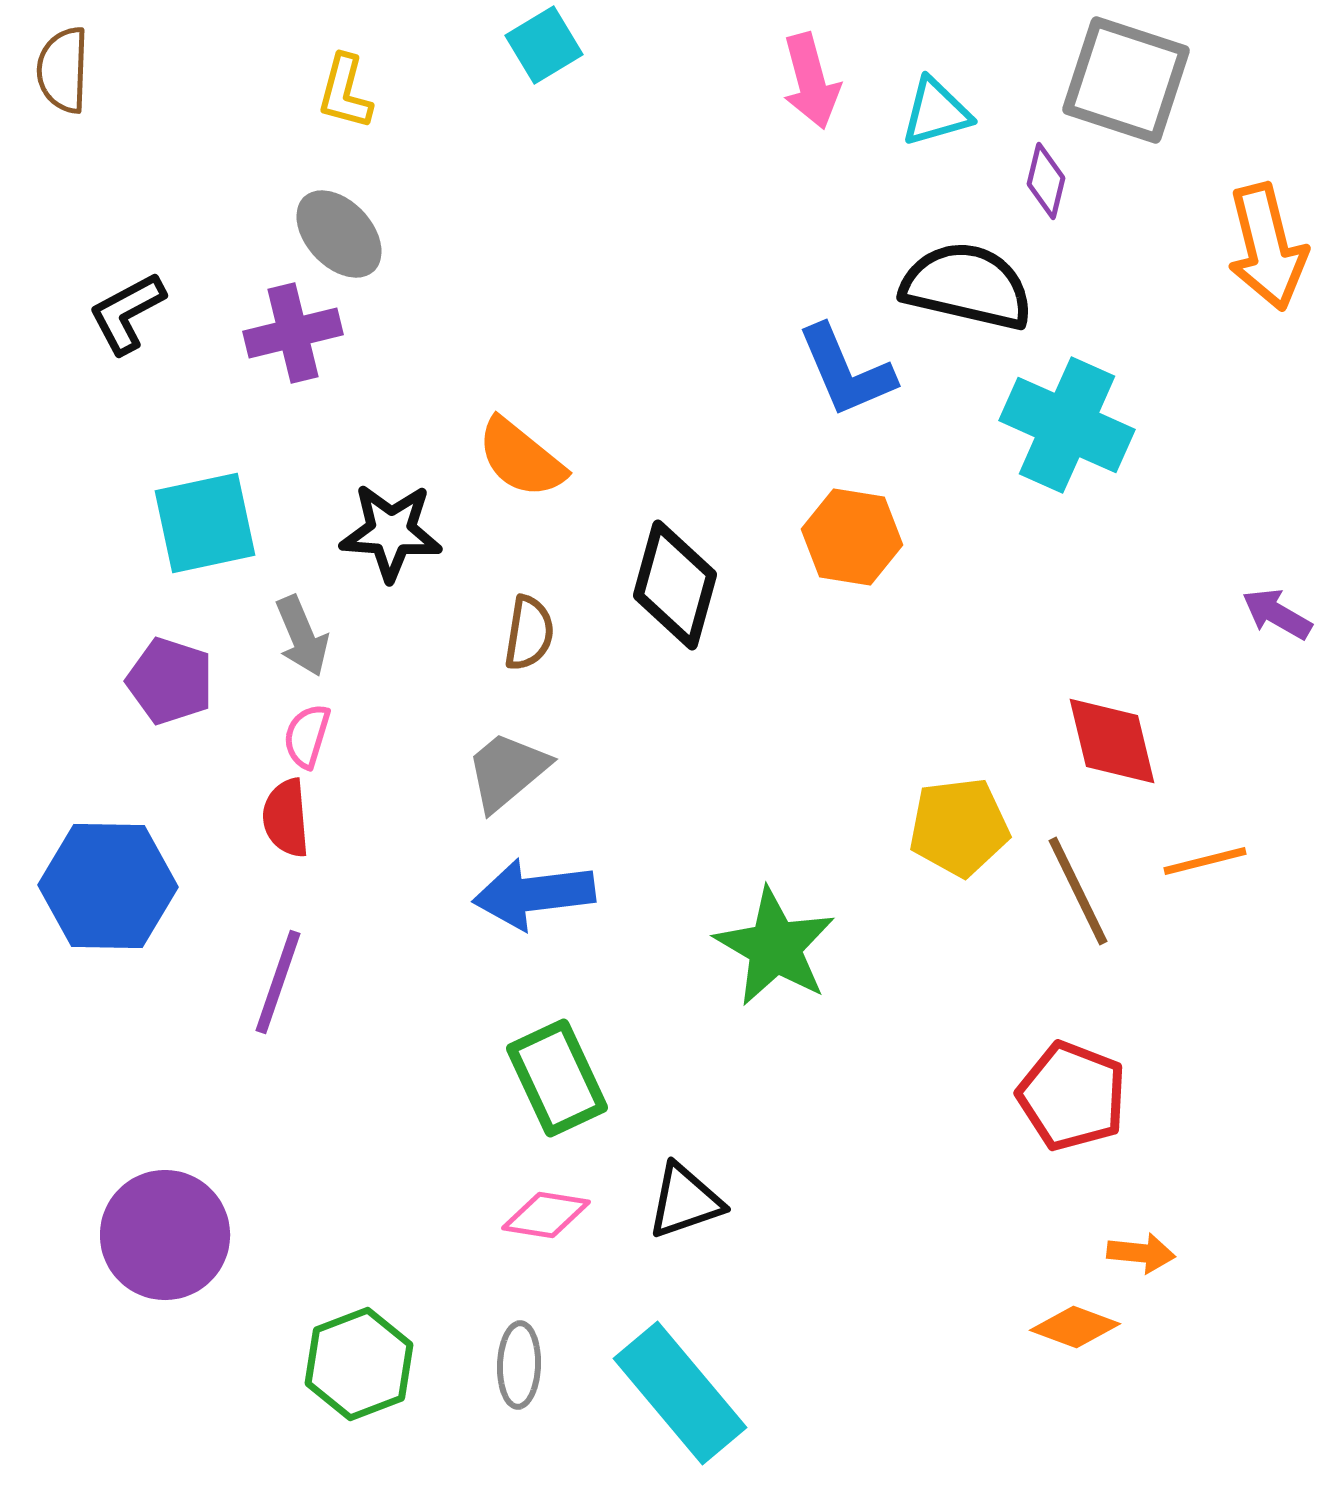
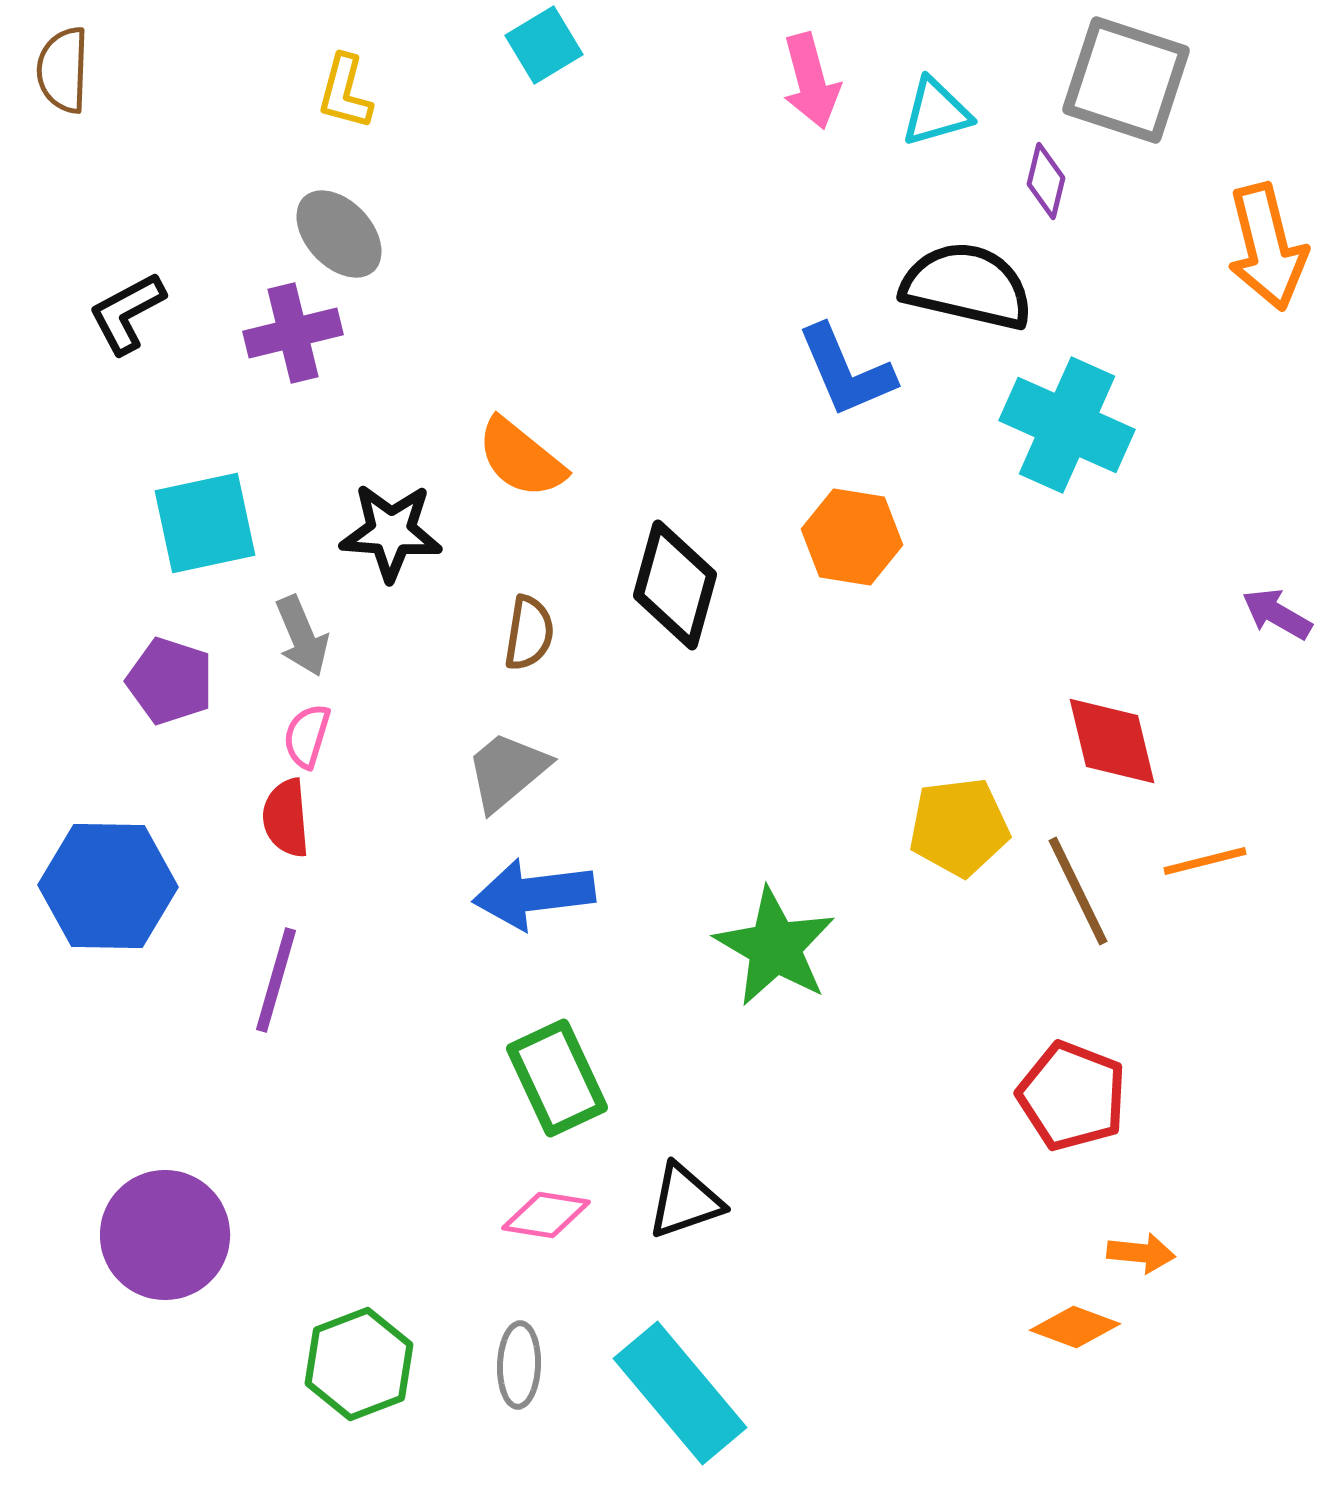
purple line at (278, 982): moved 2 px left, 2 px up; rotated 3 degrees counterclockwise
